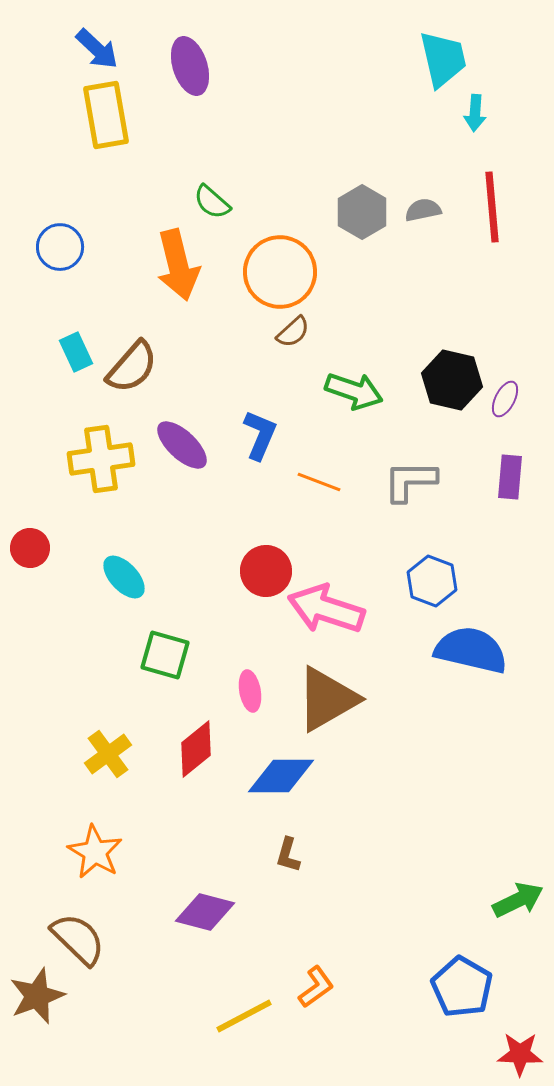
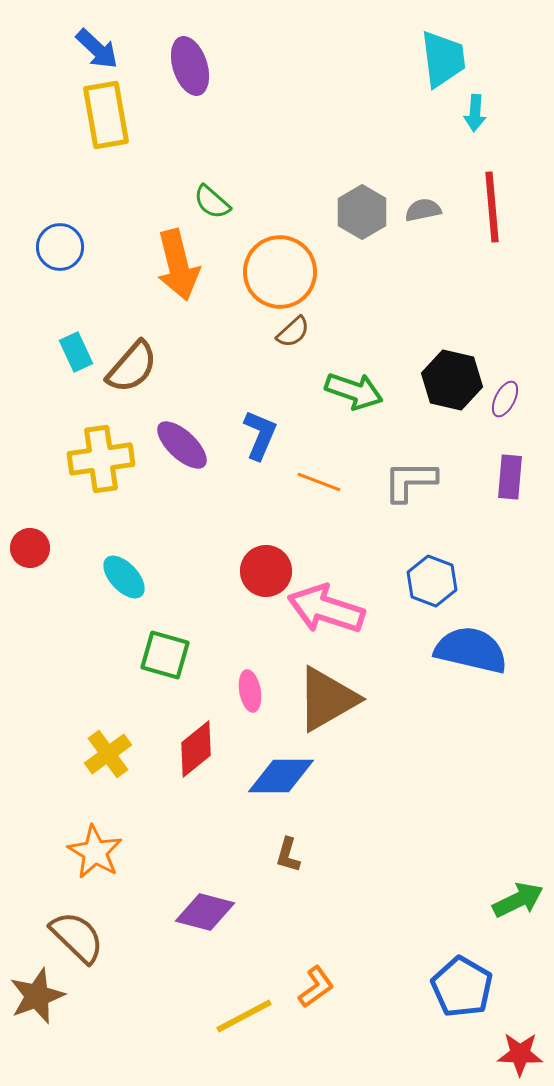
cyan trapezoid at (443, 59): rotated 6 degrees clockwise
brown semicircle at (78, 939): moved 1 px left, 2 px up
